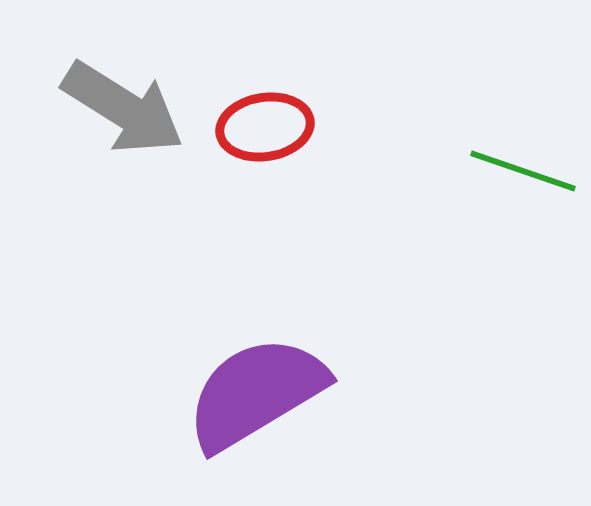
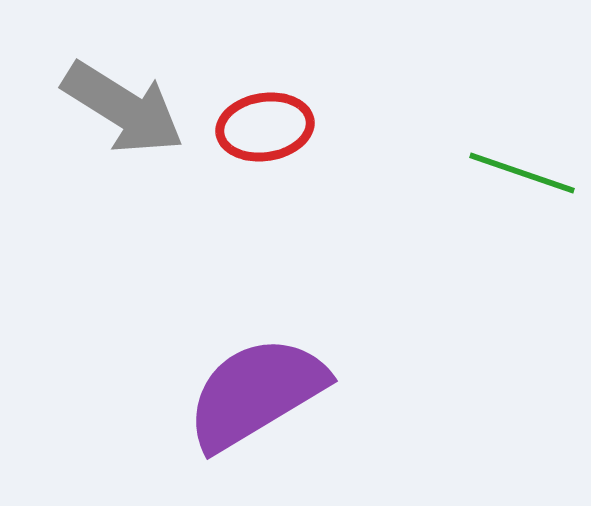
green line: moved 1 px left, 2 px down
